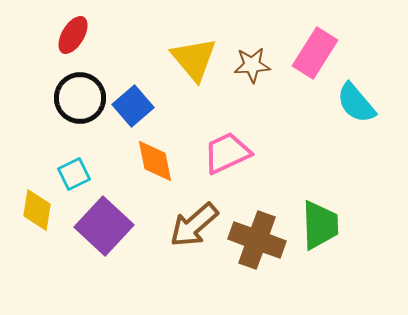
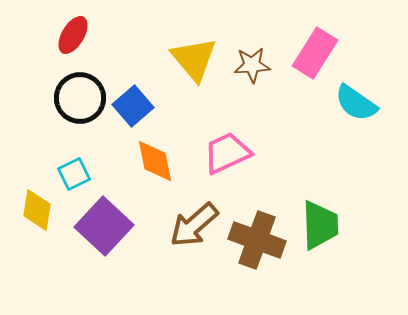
cyan semicircle: rotated 15 degrees counterclockwise
